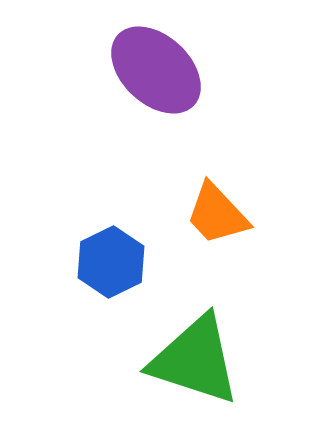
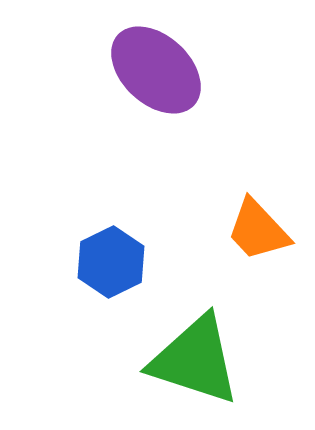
orange trapezoid: moved 41 px right, 16 px down
